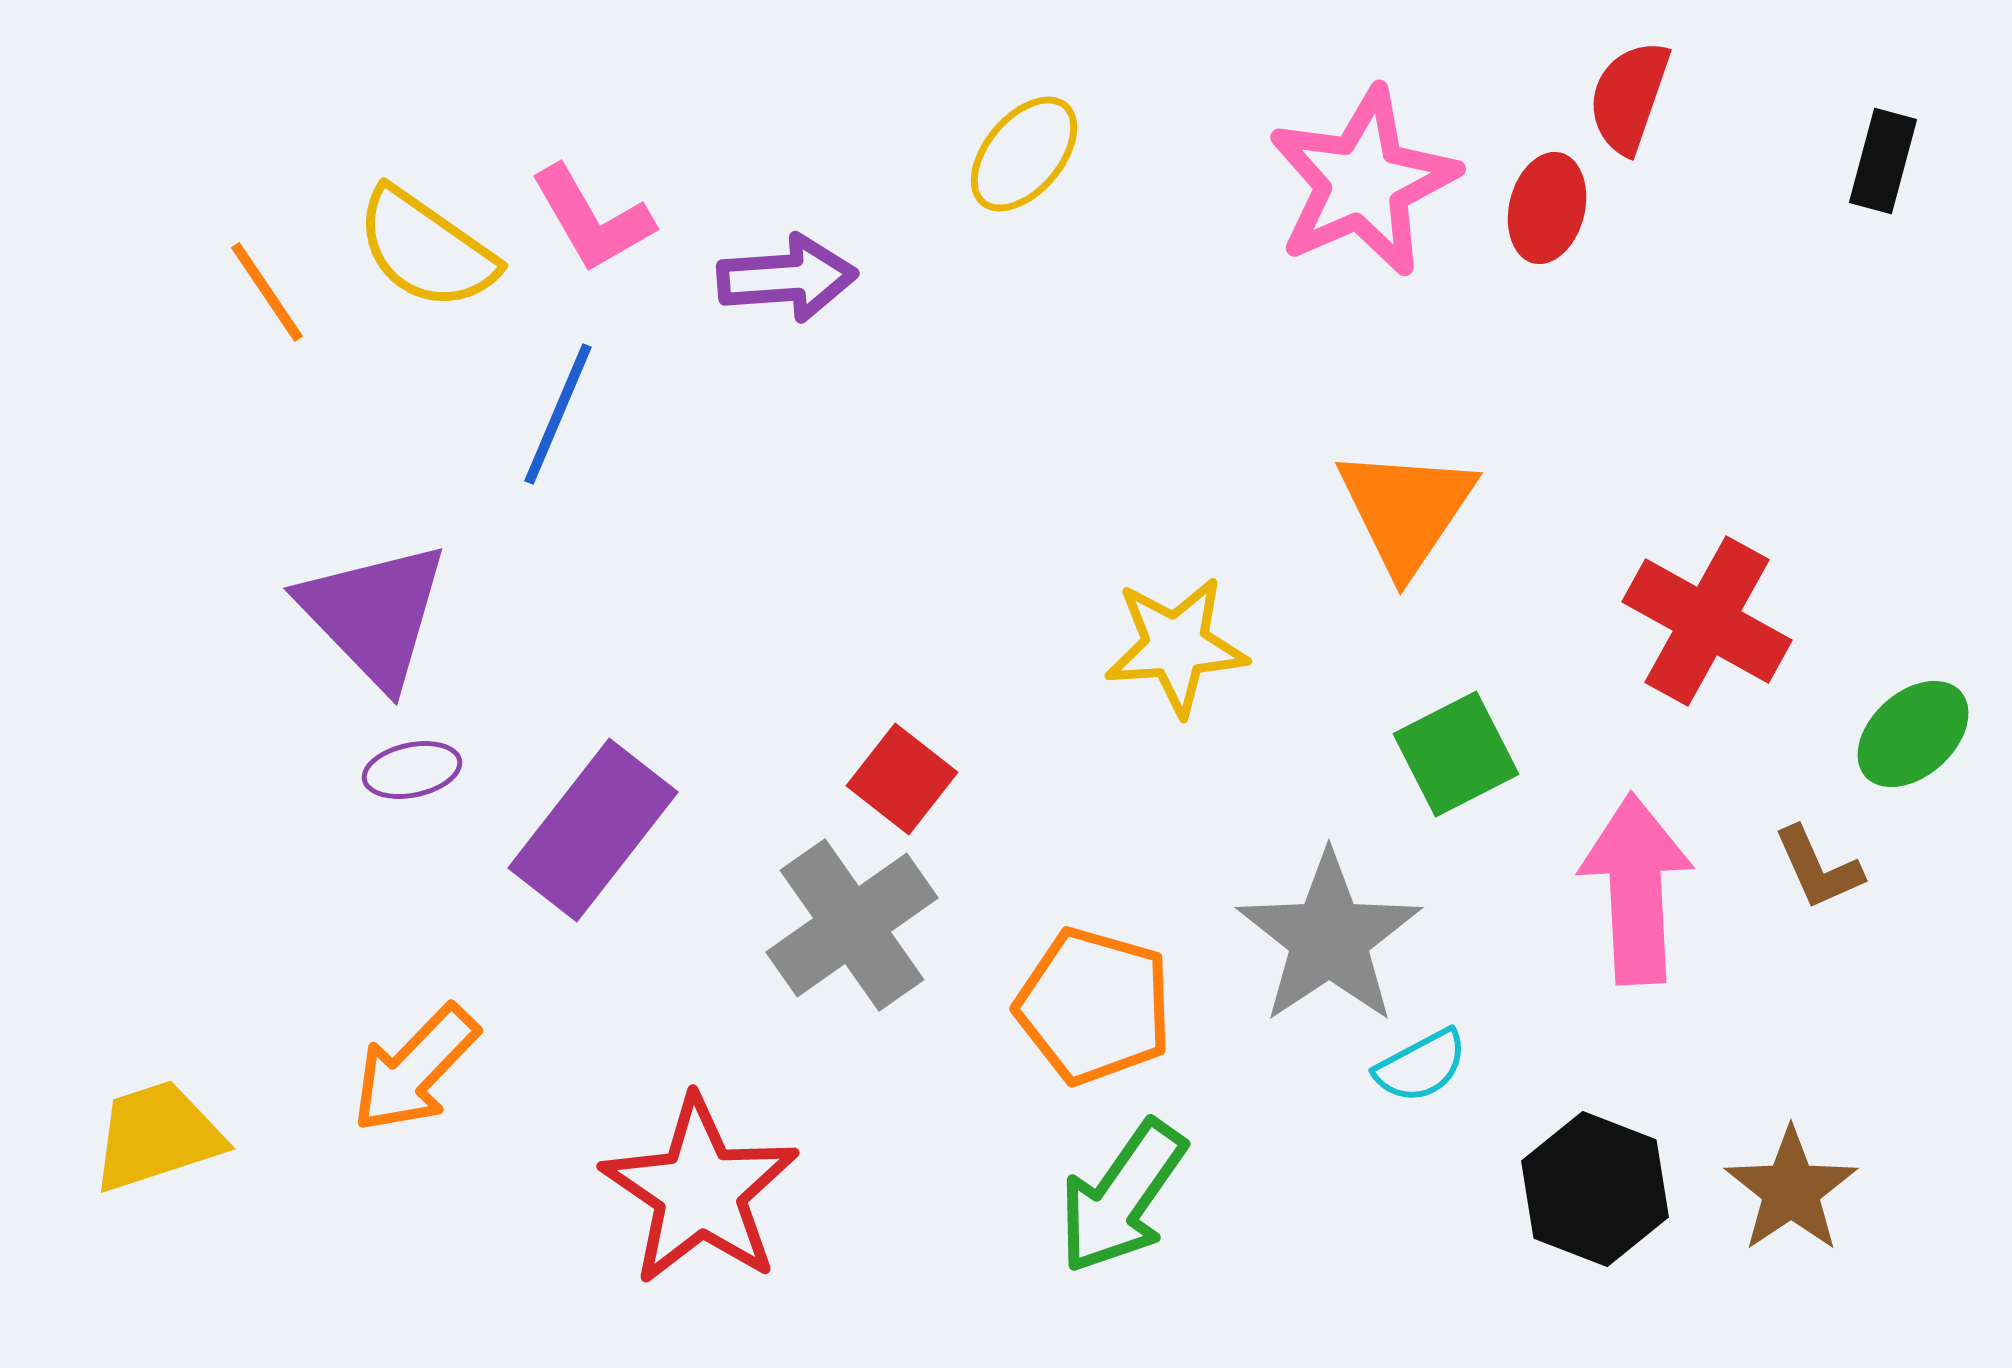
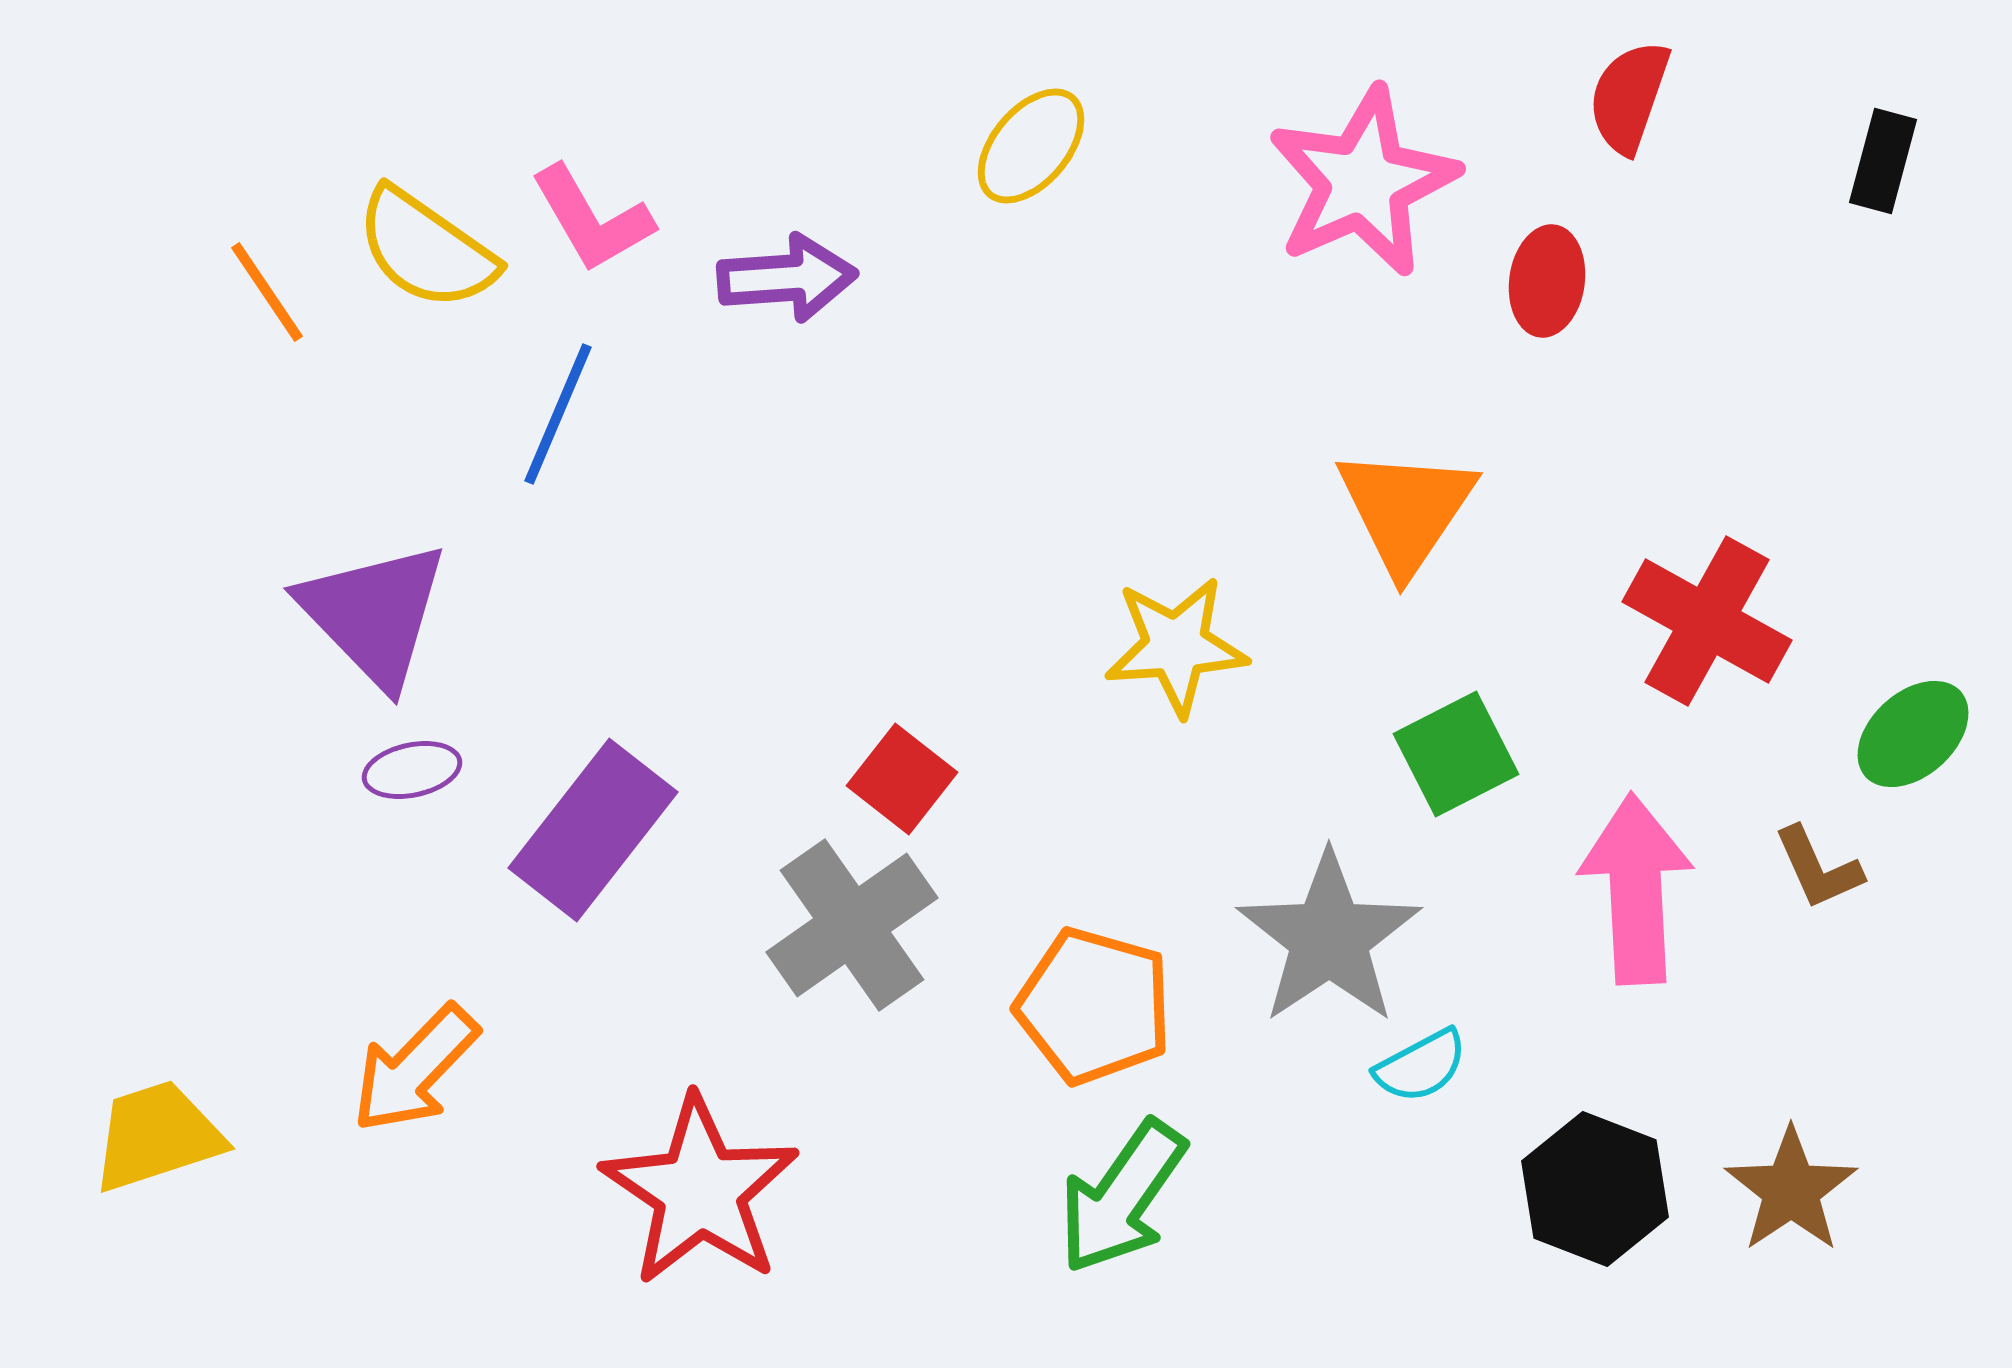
yellow ellipse: moved 7 px right, 8 px up
red ellipse: moved 73 px down; rotated 6 degrees counterclockwise
